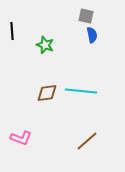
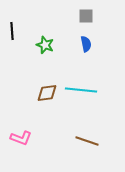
gray square: rotated 14 degrees counterclockwise
blue semicircle: moved 6 px left, 9 px down
cyan line: moved 1 px up
brown line: rotated 60 degrees clockwise
